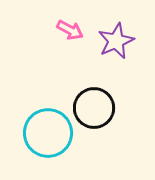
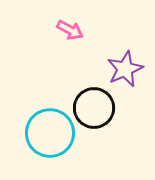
purple star: moved 9 px right, 28 px down
cyan circle: moved 2 px right
